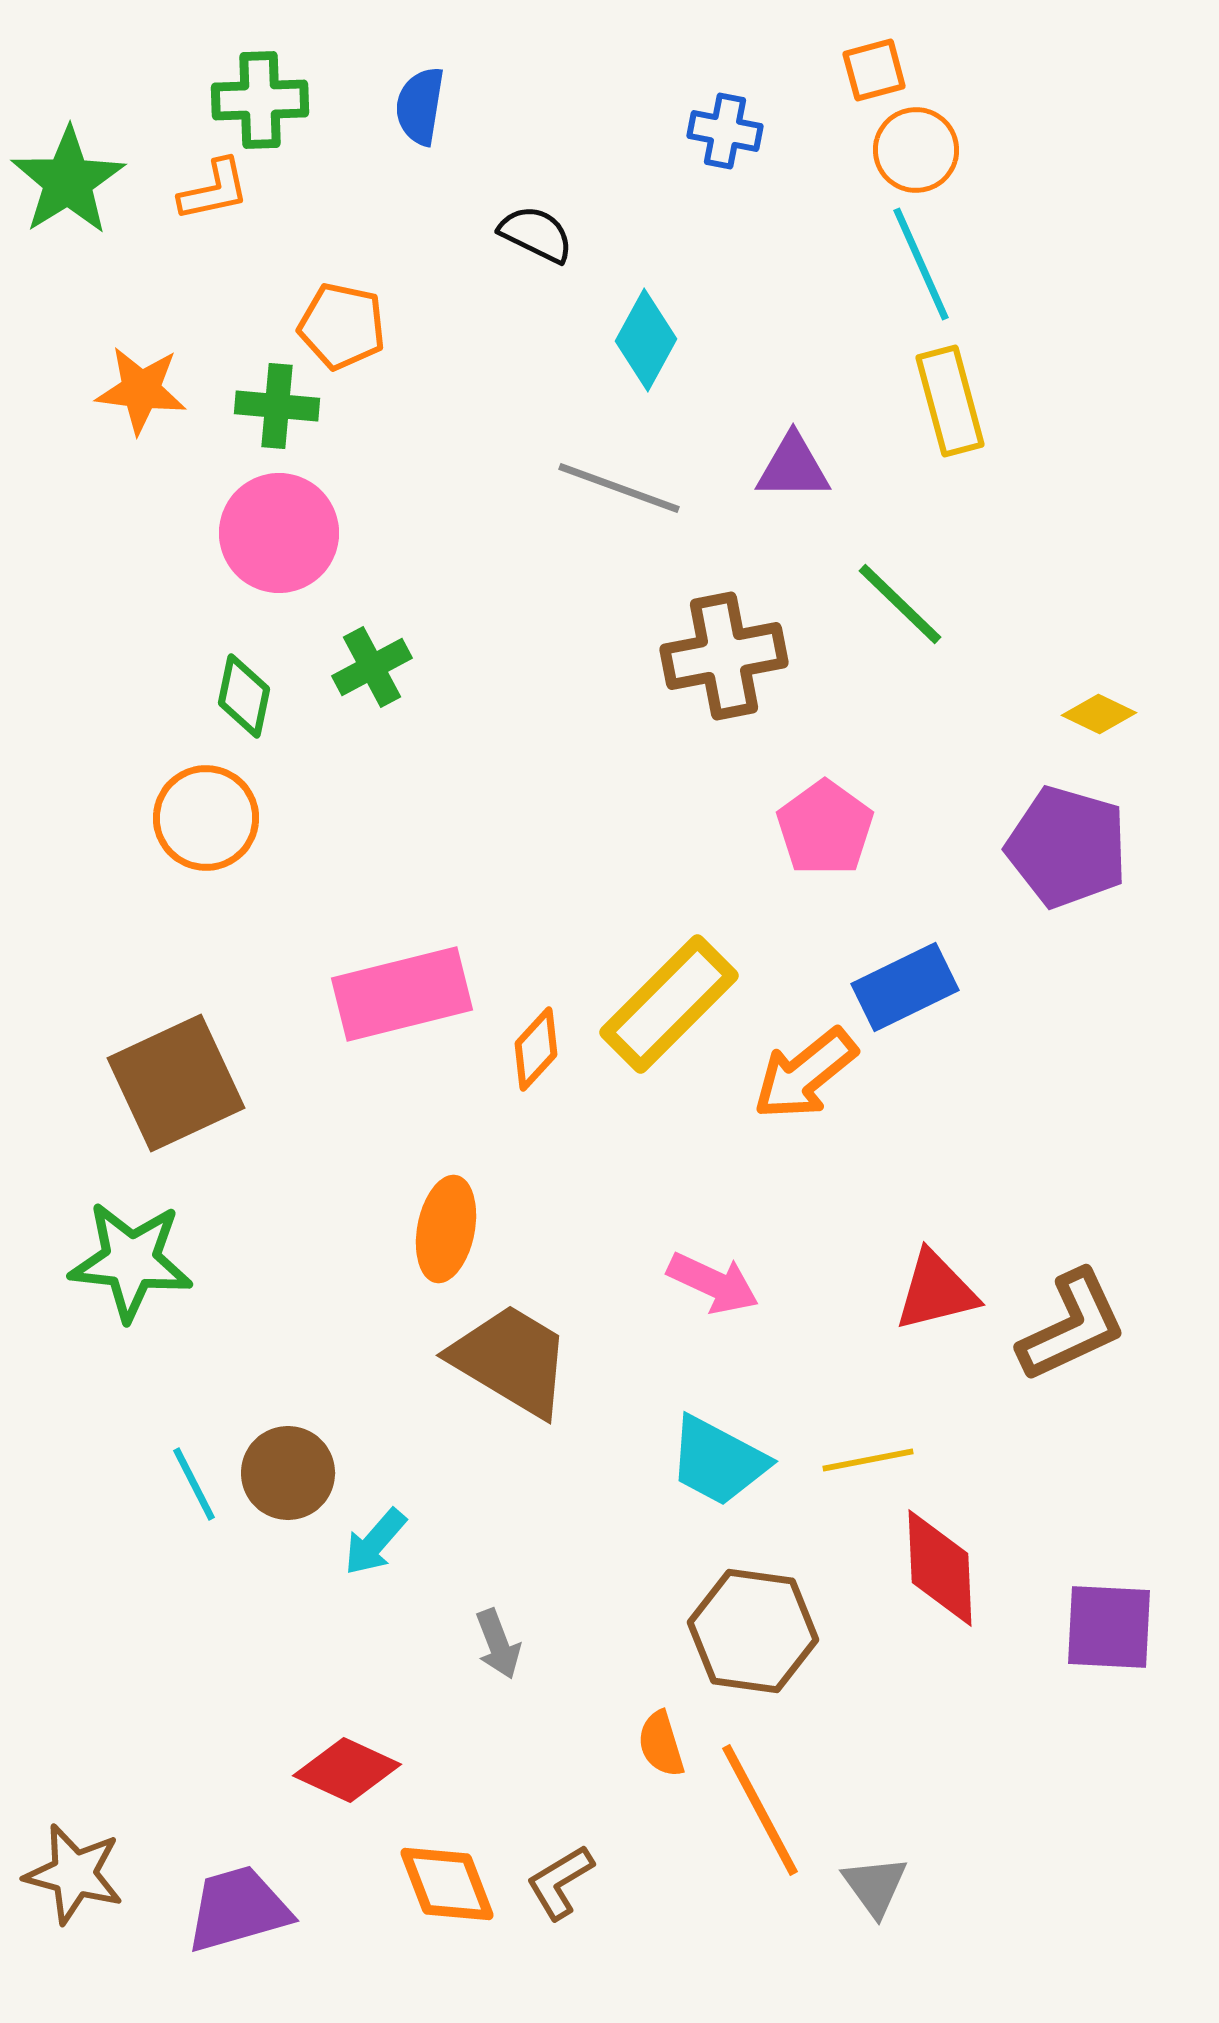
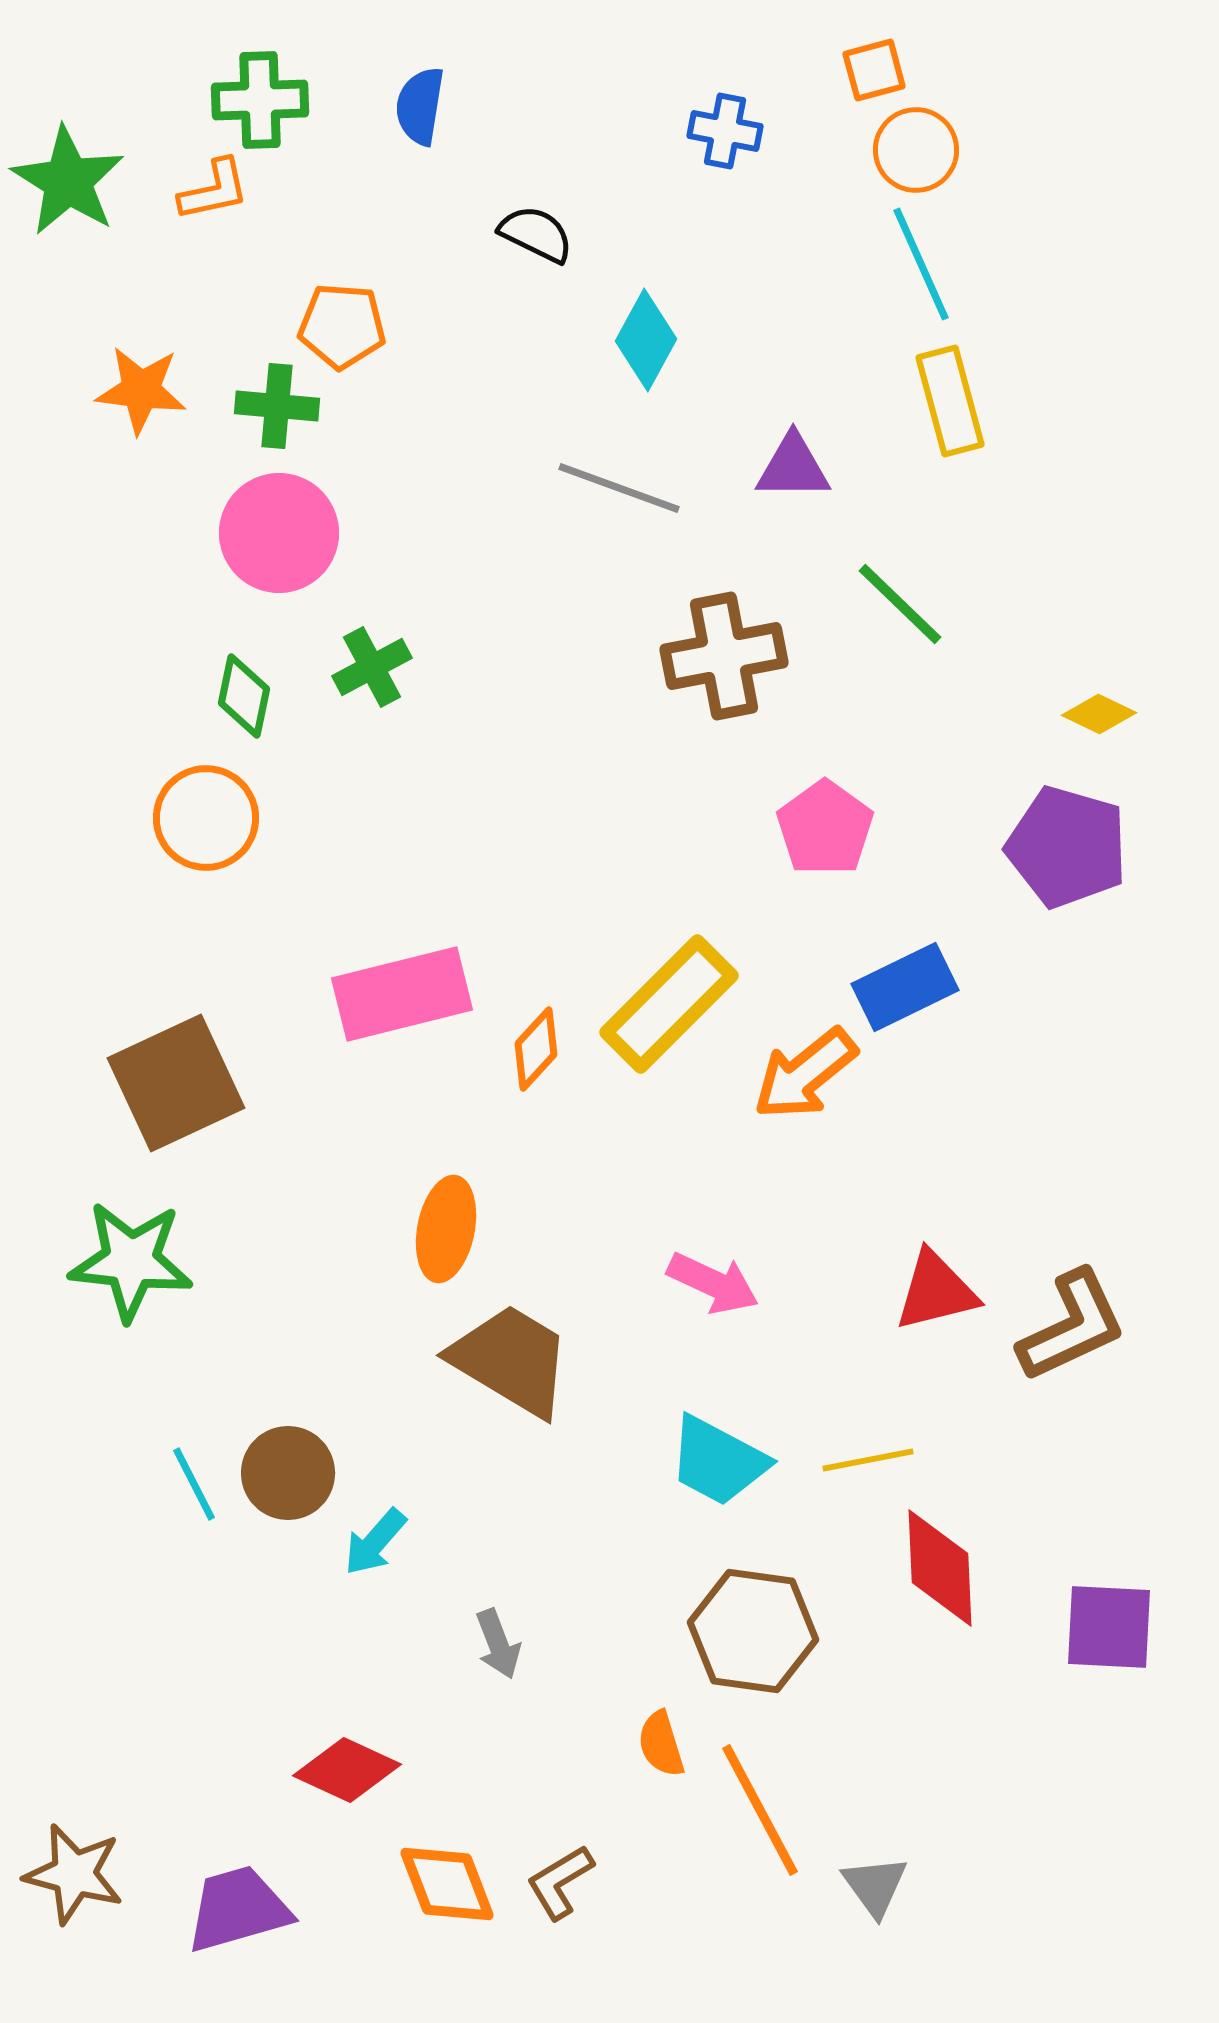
green star at (68, 181): rotated 8 degrees counterclockwise
orange pentagon at (342, 326): rotated 8 degrees counterclockwise
